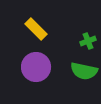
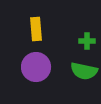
yellow rectangle: rotated 40 degrees clockwise
green cross: moved 1 px left; rotated 21 degrees clockwise
